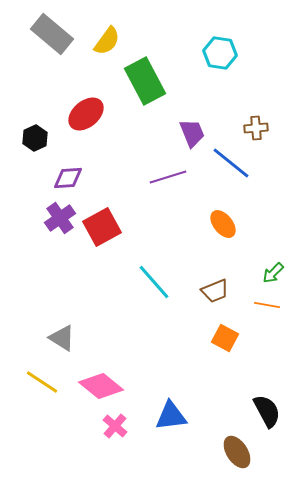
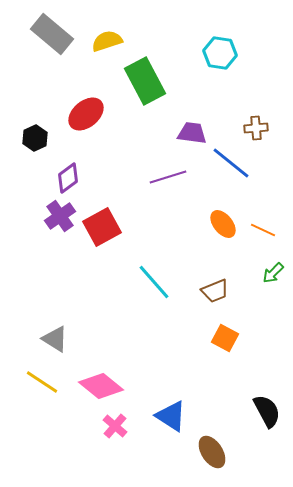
yellow semicircle: rotated 144 degrees counterclockwise
purple trapezoid: rotated 60 degrees counterclockwise
purple diamond: rotated 32 degrees counterclockwise
purple cross: moved 2 px up
orange line: moved 4 px left, 75 px up; rotated 15 degrees clockwise
gray triangle: moved 7 px left, 1 px down
blue triangle: rotated 40 degrees clockwise
brown ellipse: moved 25 px left
